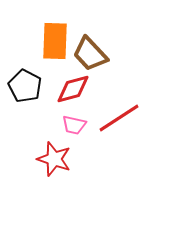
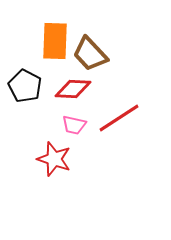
red diamond: rotated 18 degrees clockwise
